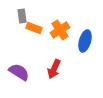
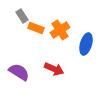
gray rectangle: rotated 24 degrees counterclockwise
orange rectangle: moved 2 px right
blue ellipse: moved 1 px right, 3 px down
red arrow: rotated 90 degrees counterclockwise
